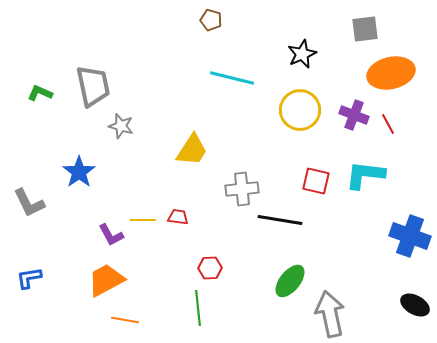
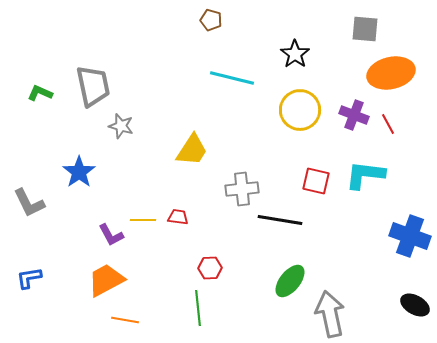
gray square: rotated 12 degrees clockwise
black star: moved 7 px left; rotated 12 degrees counterclockwise
